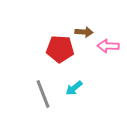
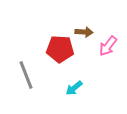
pink arrow: rotated 55 degrees counterclockwise
gray line: moved 17 px left, 19 px up
